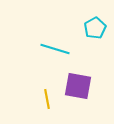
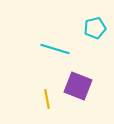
cyan pentagon: rotated 15 degrees clockwise
purple square: rotated 12 degrees clockwise
